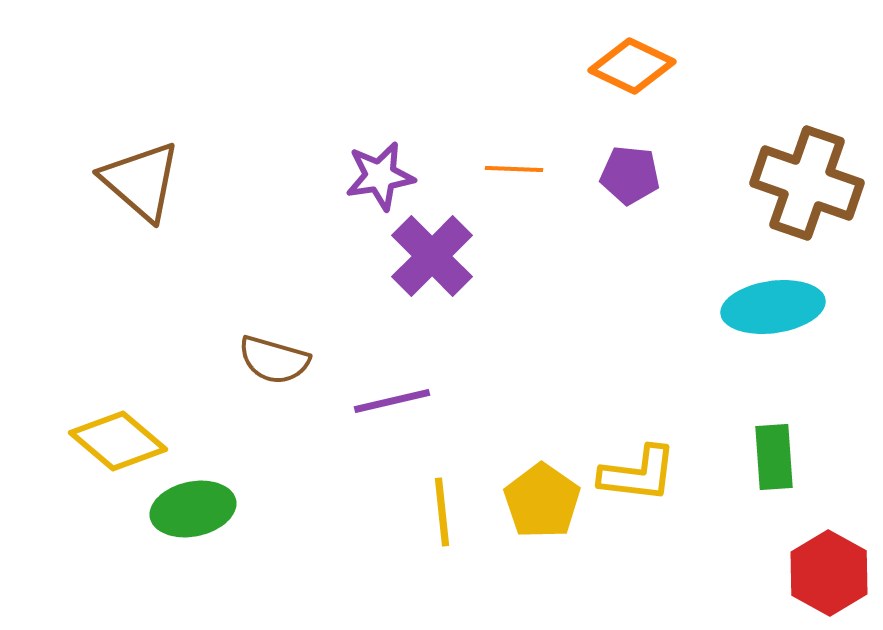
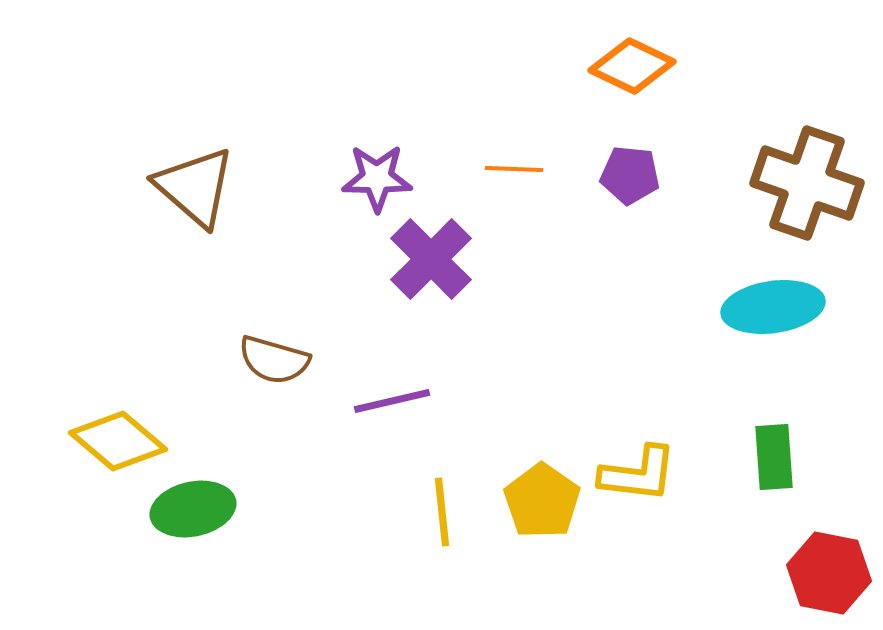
purple star: moved 3 px left, 2 px down; rotated 10 degrees clockwise
brown triangle: moved 54 px right, 6 px down
purple cross: moved 1 px left, 3 px down
red hexagon: rotated 18 degrees counterclockwise
